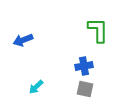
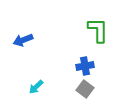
blue cross: moved 1 px right
gray square: rotated 24 degrees clockwise
